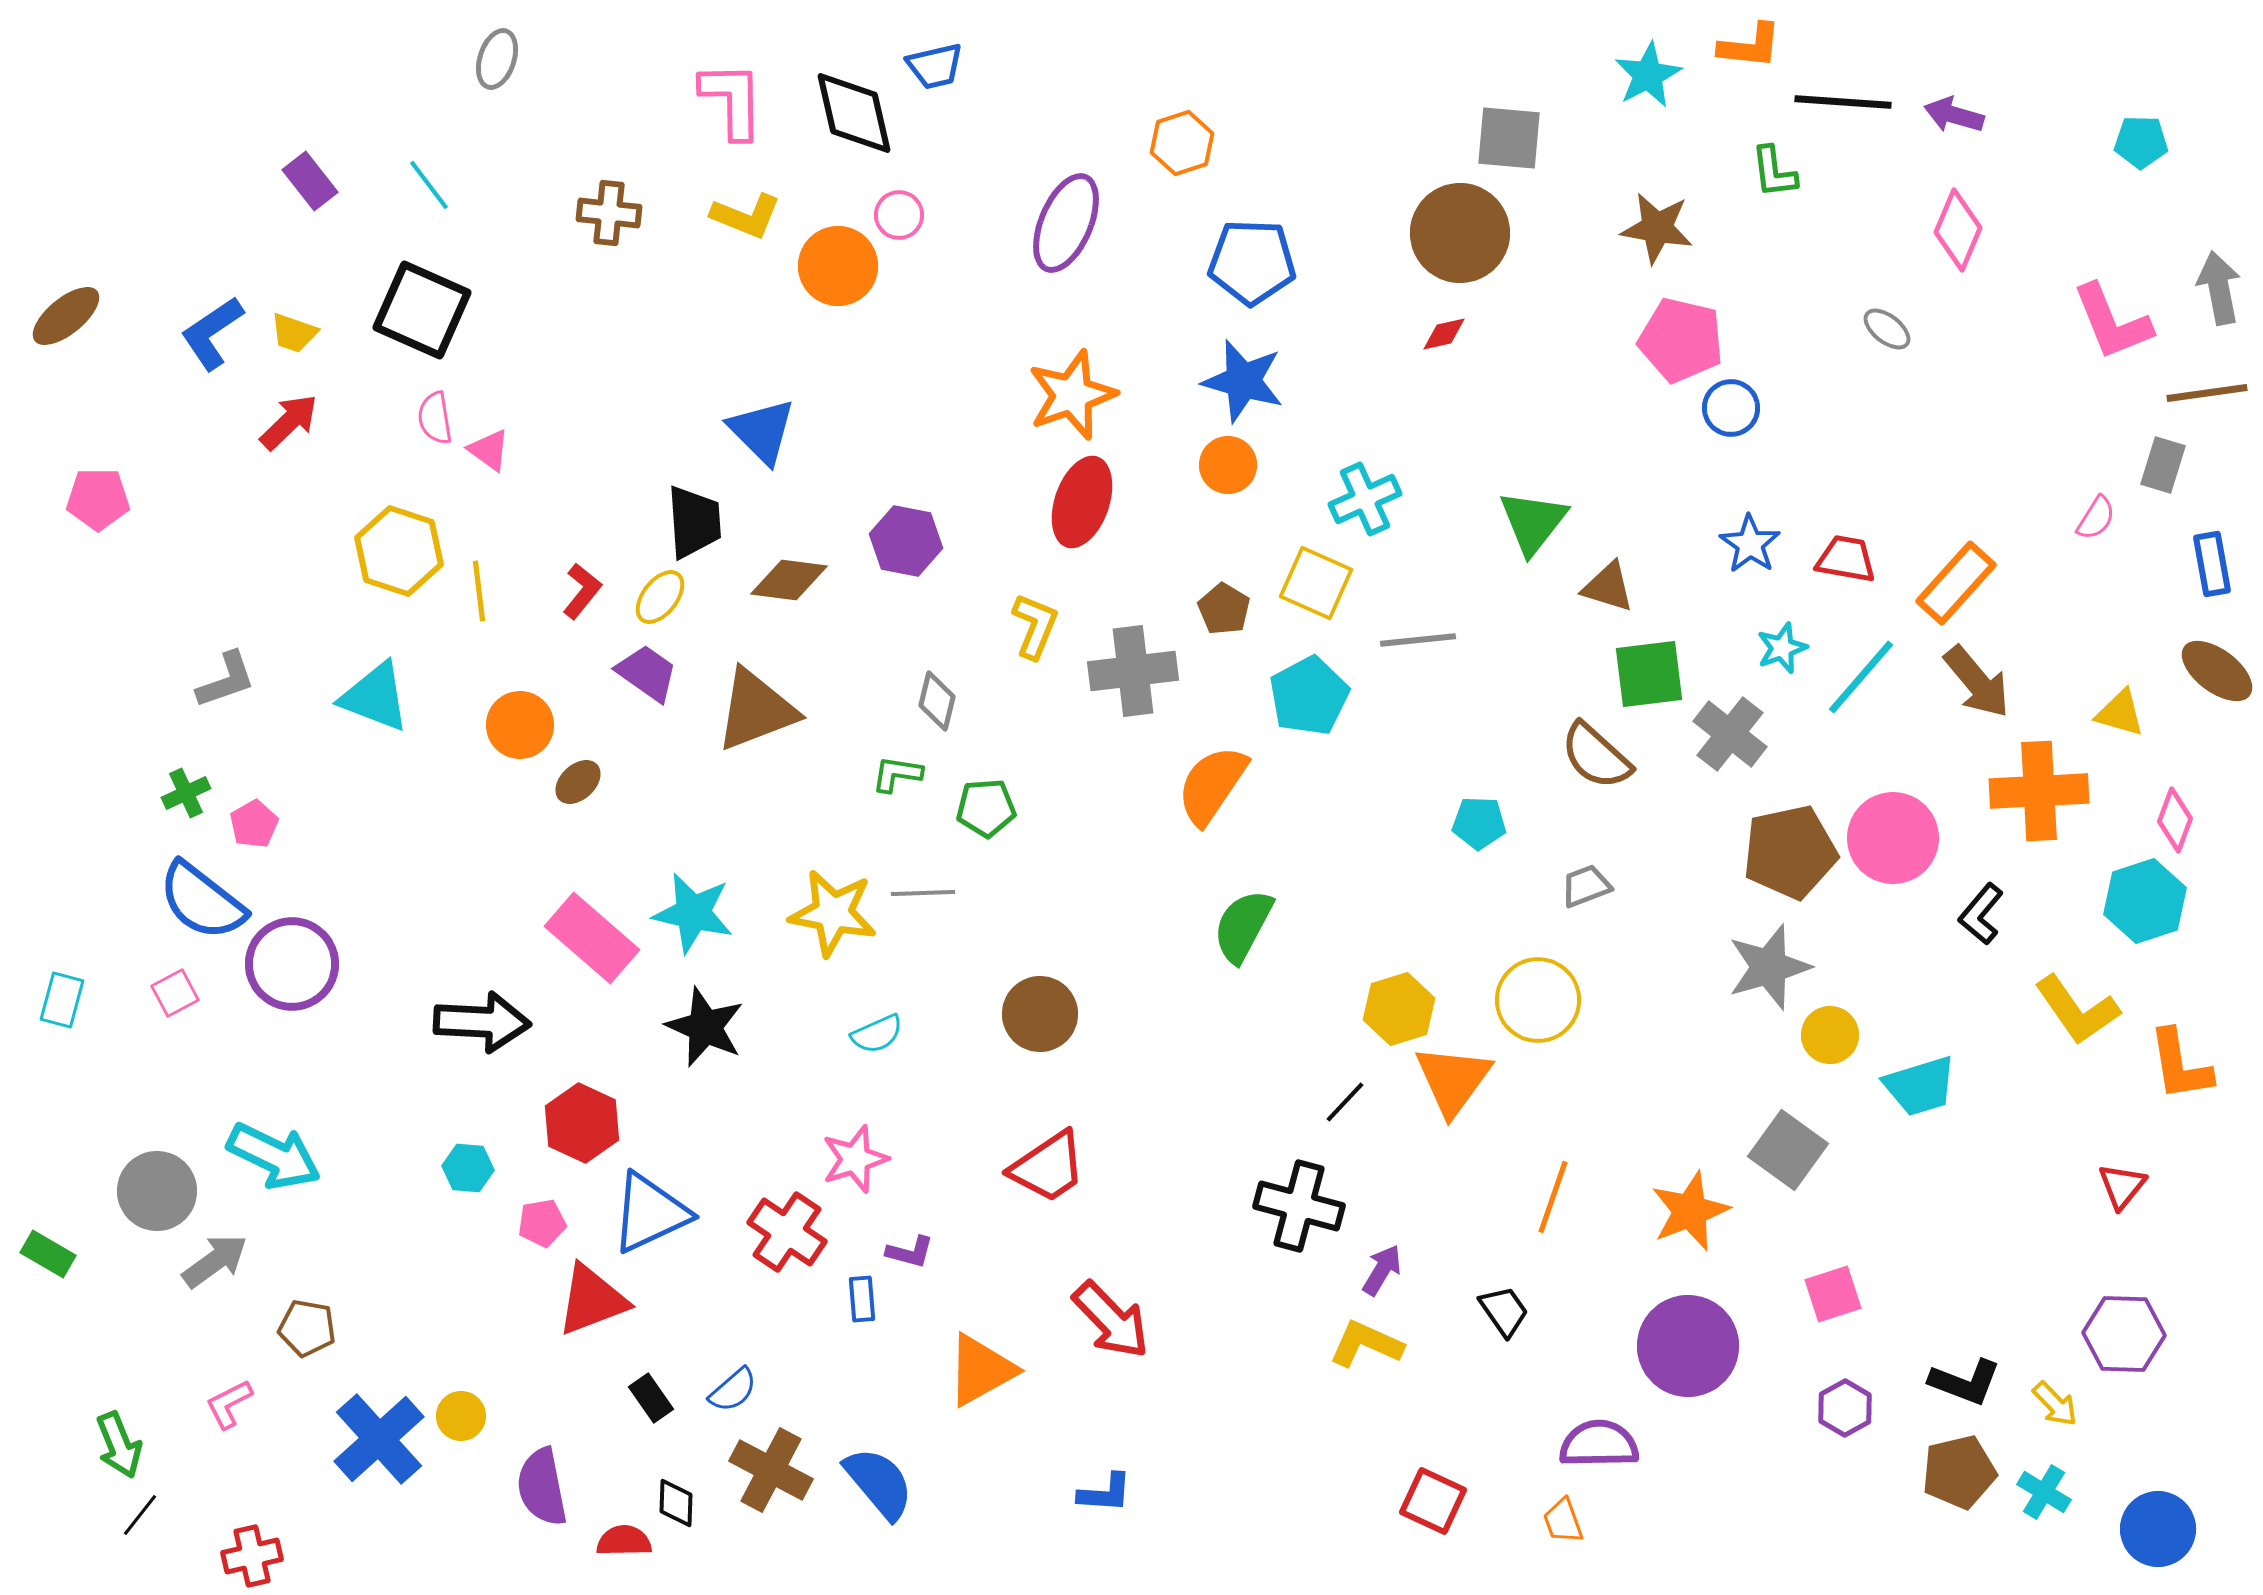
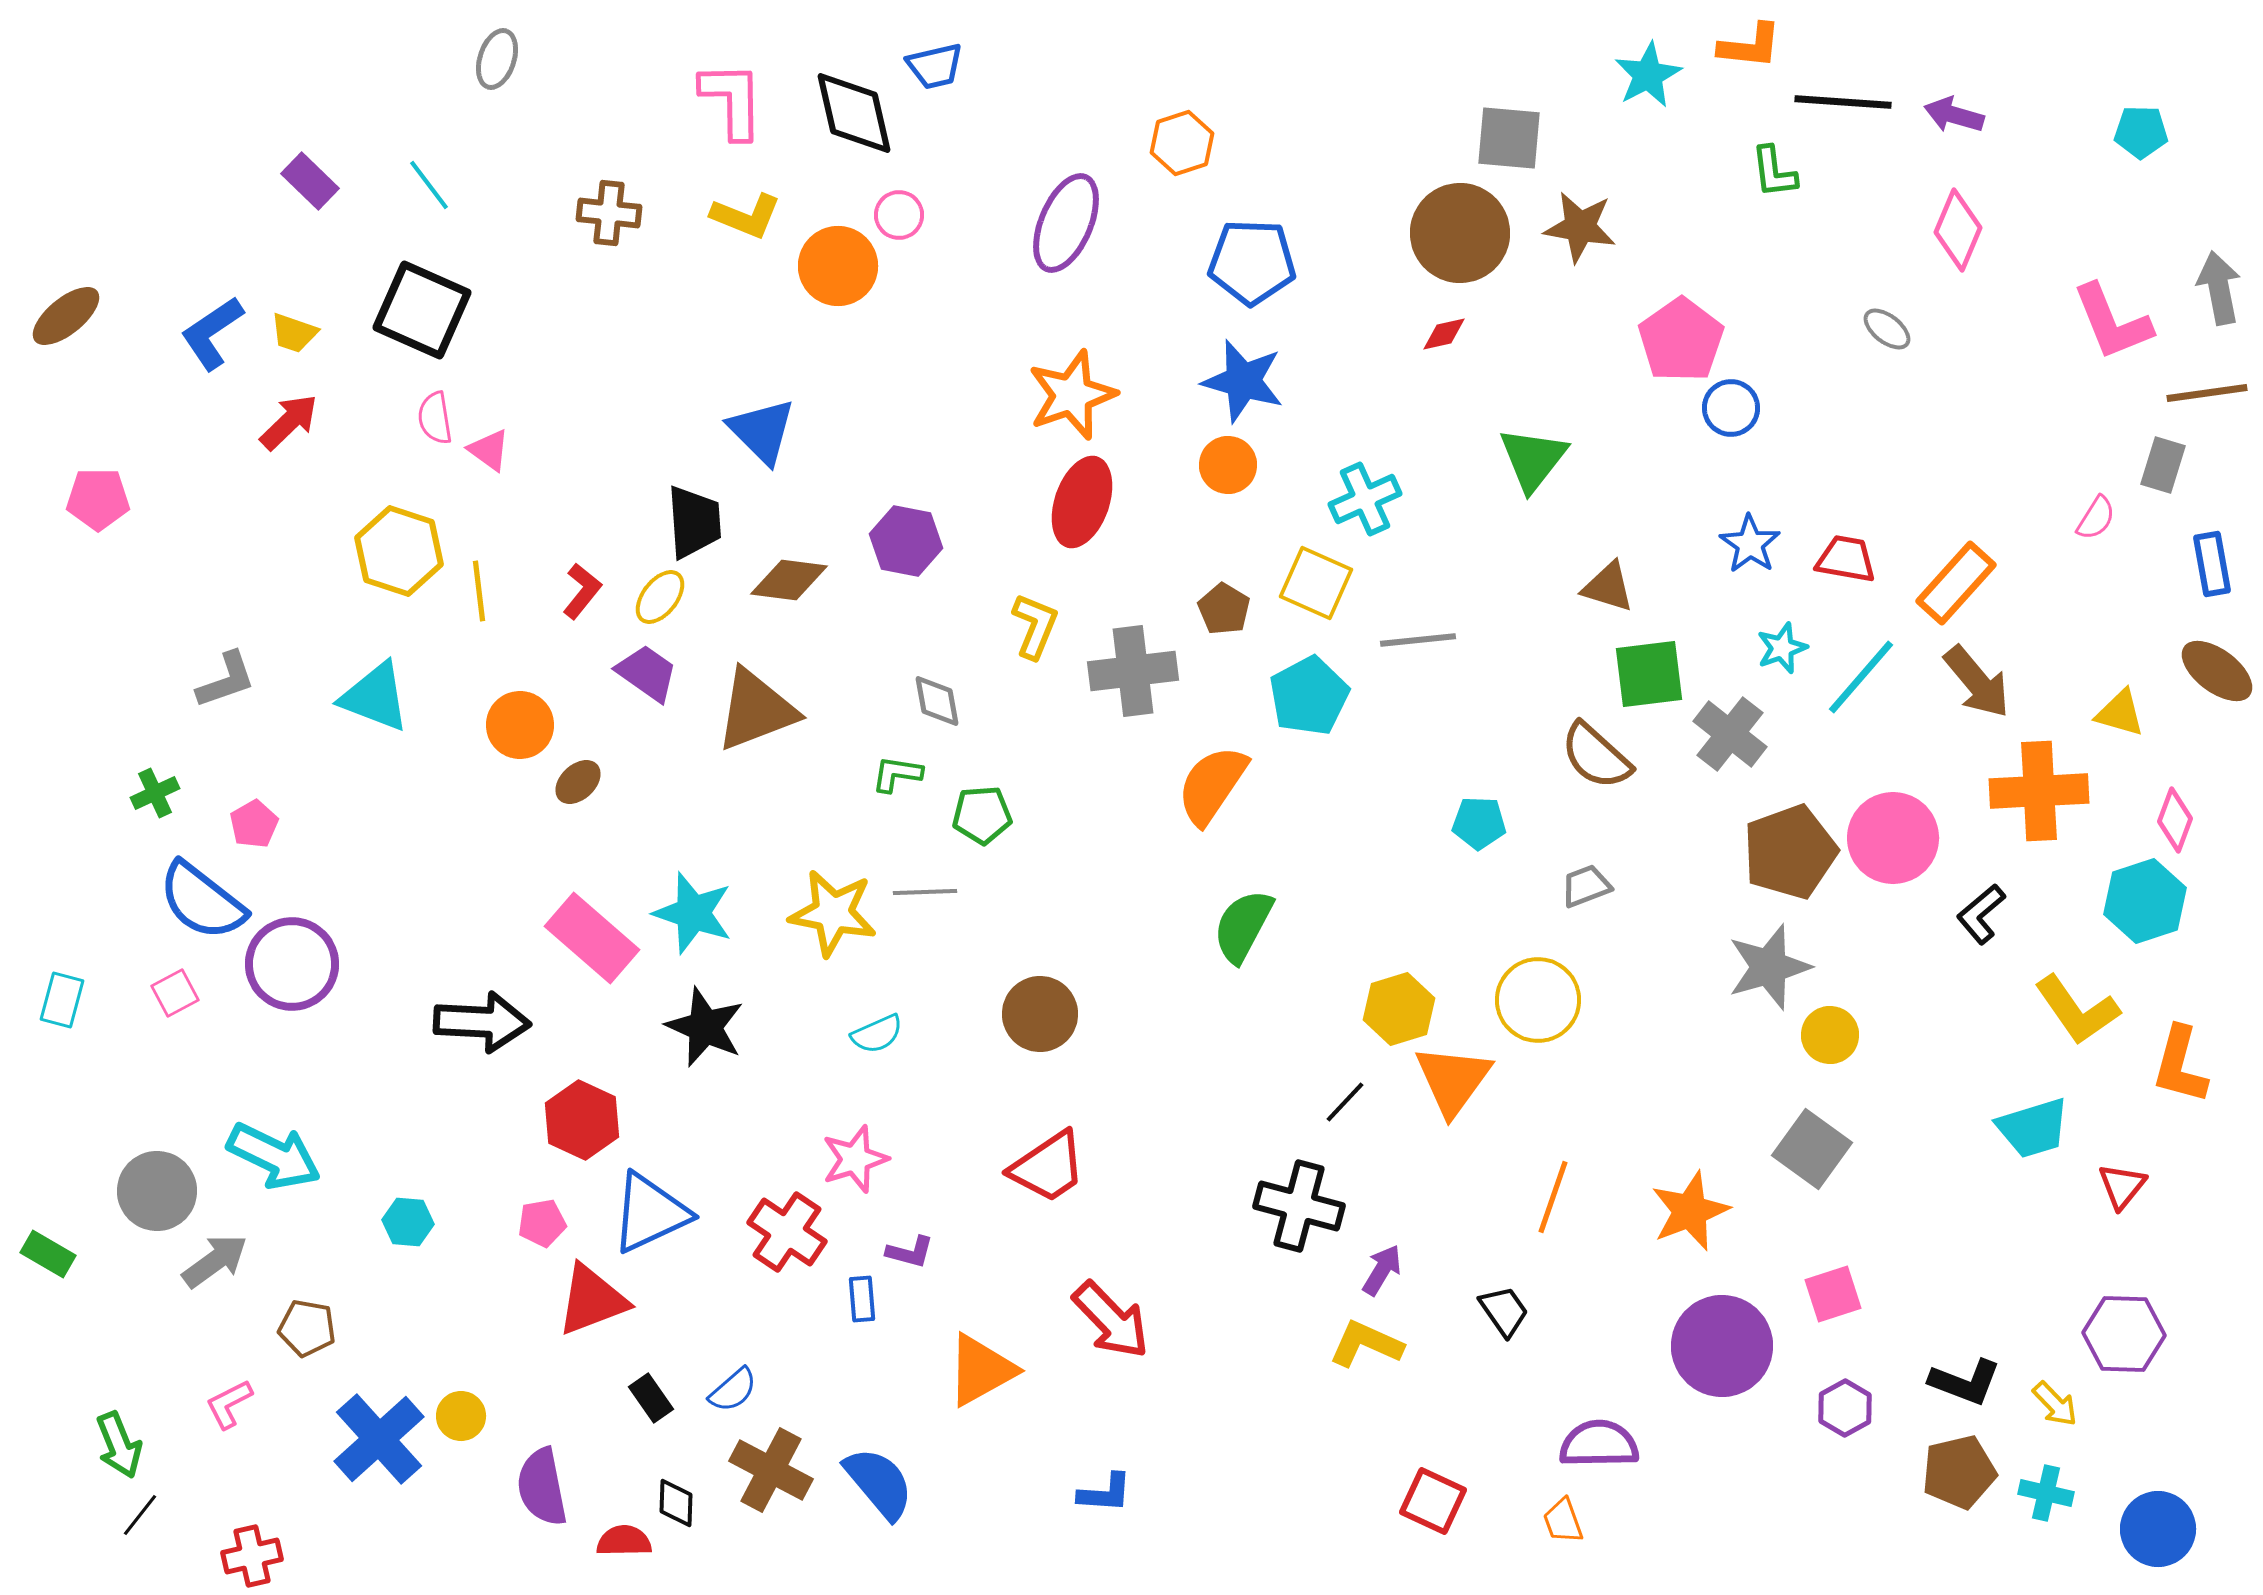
cyan pentagon at (2141, 142): moved 10 px up
purple rectangle at (310, 181): rotated 8 degrees counterclockwise
brown star at (1657, 228): moved 77 px left, 1 px up
pink pentagon at (1681, 340): rotated 24 degrees clockwise
green triangle at (1533, 522): moved 63 px up
gray diamond at (937, 701): rotated 24 degrees counterclockwise
green cross at (186, 793): moved 31 px left
green pentagon at (986, 808): moved 4 px left, 7 px down
brown pentagon at (1790, 852): rotated 8 degrees counterclockwise
gray line at (923, 893): moved 2 px right, 1 px up
cyan star at (693, 913): rotated 6 degrees clockwise
black L-shape at (1981, 914): rotated 10 degrees clockwise
orange L-shape at (2180, 1065): rotated 24 degrees clockwise
cyan trapezoid at (1920, 1086): moved 113 px right, 42 px down
red hexagon at (582, 1123): moved 3 px up
gray square at (1788, 1150): moved 24 px right, 1 px up
cyan hexagon at (468, 1168): moved 60 px left, 54 px down
purple circle at (1688, 1346): moved 34 px right
cyan cross at (2044, 1492): moved 2 px right, 1 px down; rotated 18 degrees counterclockwise
